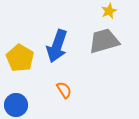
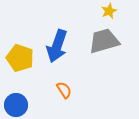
yellow pentagon: rotated 12 degrees counterclockwise
